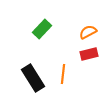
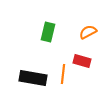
green rectangle: moved 6 px right, 3 px down; rotated 30 degrees counterclockwise
red rectangle: moved 7 px left, 7 px down; rotated 30 degrees clockwise
black rectangle: rotated 48 degrees counterclockwise
